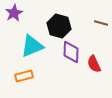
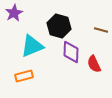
brown line: moved 7 px down
